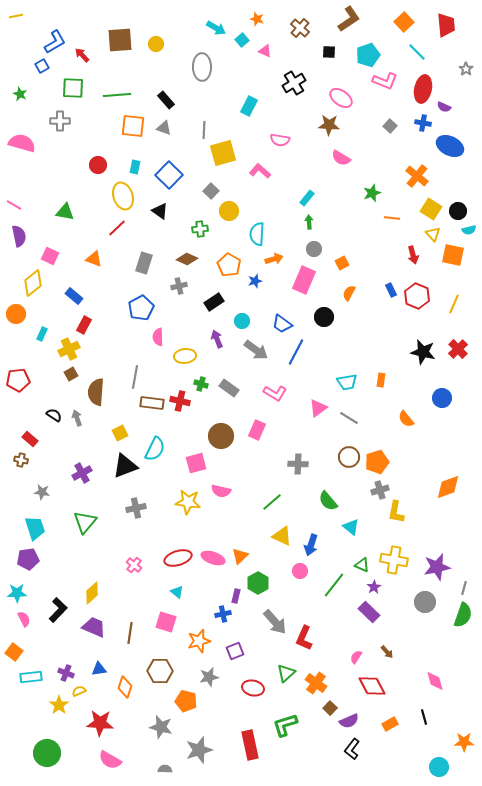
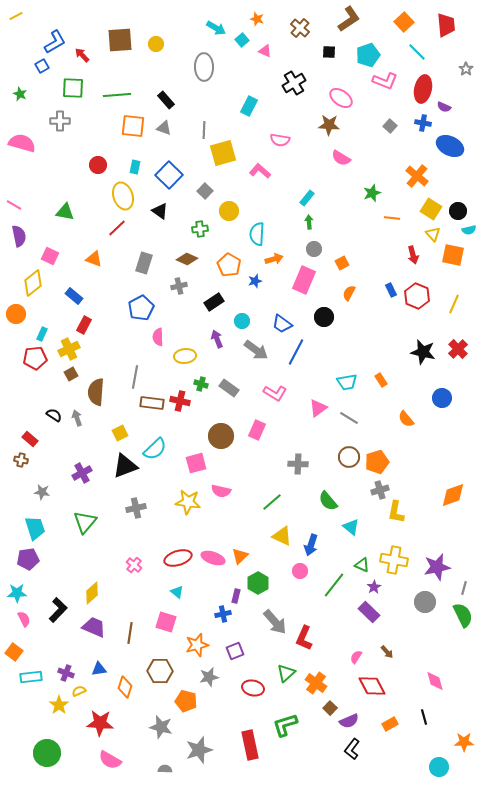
yellow line at (16, 16): rotated 16 degrees counterclockwise
gray ellipse at (202, 67): moved 2 px right
gray square at (211, 191): moved 6 px left
red pentagon at (18, 380): moved 17 px right, 22 px up
orange rectangle at (381, 380): rotated 40 degrees counterclockwise
cyan semicircle at (155, 449): rotated 20 degrees clockwise
orange diamond at (448, 487): moved 5 px right, 8 px down
green semicircle at (463, 615): rotated 45 degrees counterclockwise
orange star at (199, 641): moved 2 px left, 4 px down
